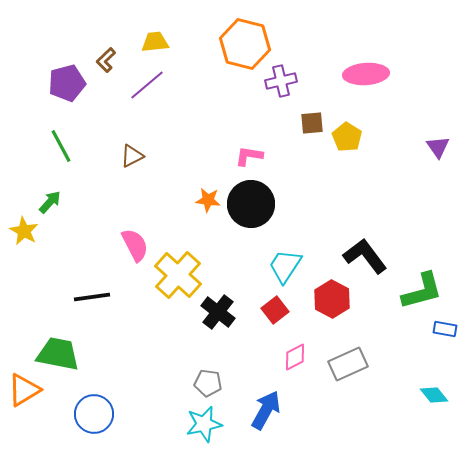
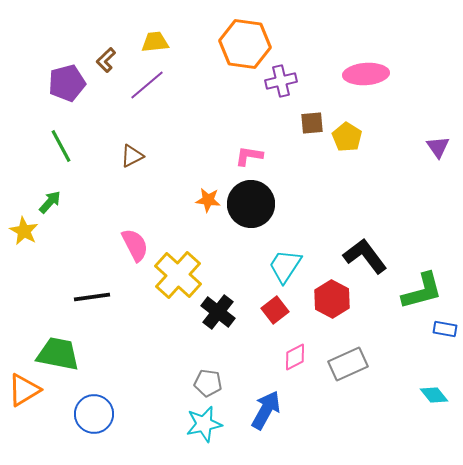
orange hexagon: rotated 6 degrees counterclockwise
